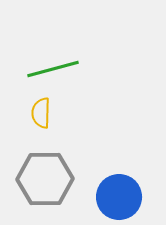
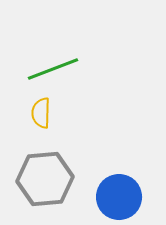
green line: rotated 6 degrees counterclockwise
gray hexagon: rotated 4 degrees counterclockwise
